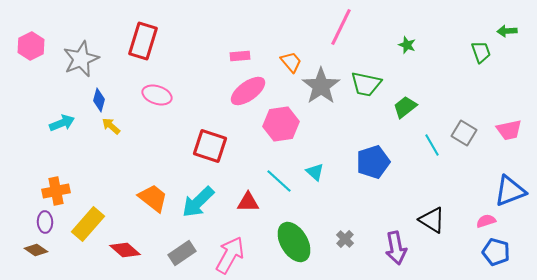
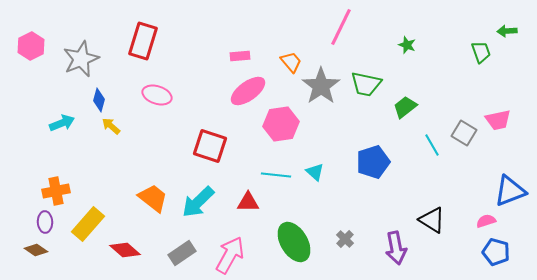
pink trapezoid at (509, 130): moved 11 px left, 10 px up
cyan line at (279, 181): moved 3 px left, 6 px up; rotated 36 degrees counterclockwise
